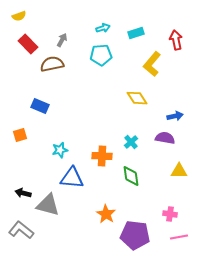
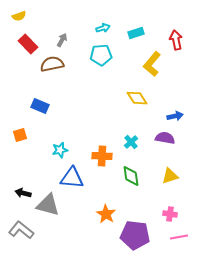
yellow triangle: moved 9 px left, 5 px down; rotated 18 degrees counterclockwise
